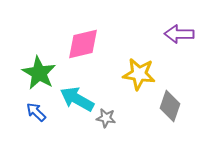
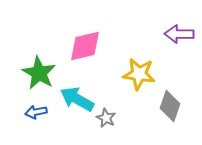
pink diamond: moved 2 px right, 2 px down
blue arrow: rotated 55 degrees counterclockwise
gray star: rotated 18 degrees clockwise
